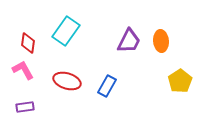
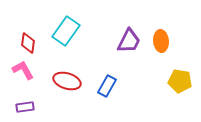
yellow pentagon: rotated 30 degrees counterclockwise
